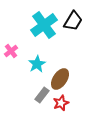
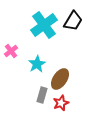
gray rectangle: rotated 21 degrees counterclockwise
